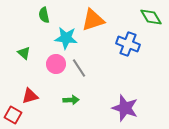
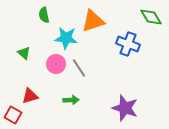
orange triangle: moved 1 px down
